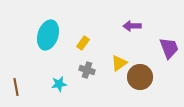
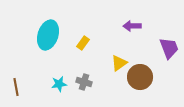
gray cross: moved 3 px left, 12 px down
